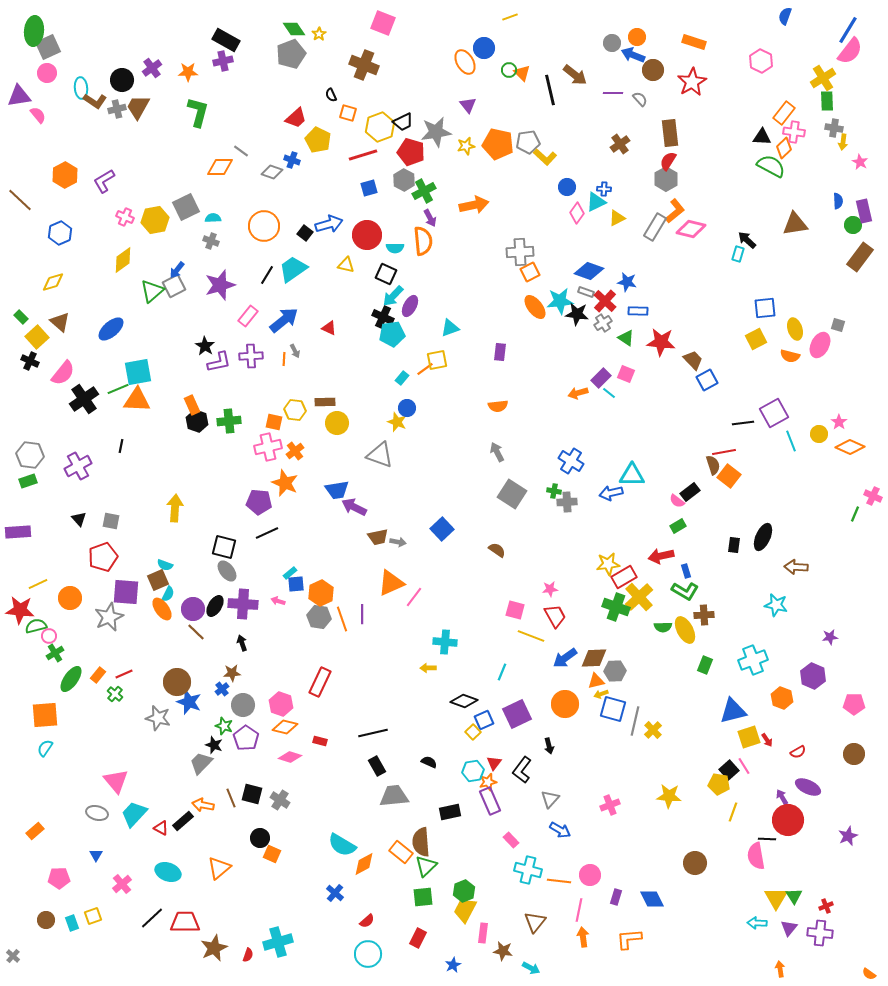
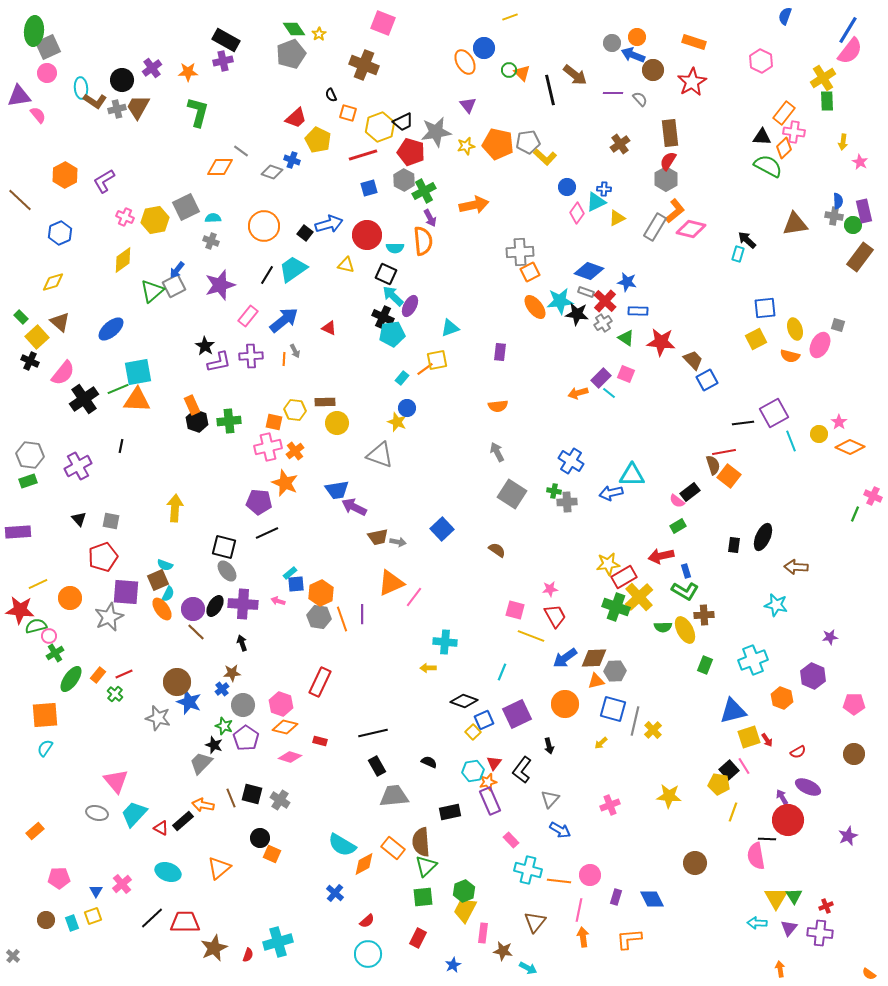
gray cross at (834, 128): moved 88 px down
green semicircle at (771, 166): moved 3 px left
cyan arrow at (393, 296): rotated 90 degrees clockwise
yellow arrow at (601, 694): moved 49 px down; rotated 24 degrees counterclockwise
orange rectangle at (401, 852): moved 8 px left, 4 px up
blue triangle at (96, 855): moved 36 px down
cyan arrow at (531, 968): moved 3 px left
